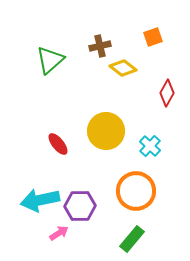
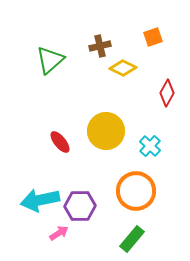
yellow diamond: rotated 12 degrees counterclockwise
red ellipse: moved 2 px right, 2 px up
